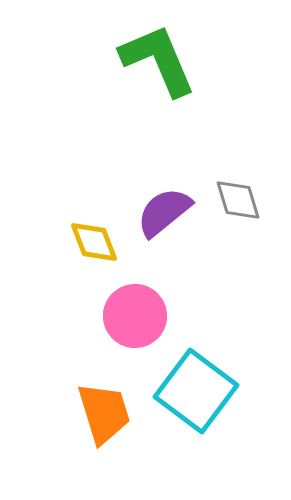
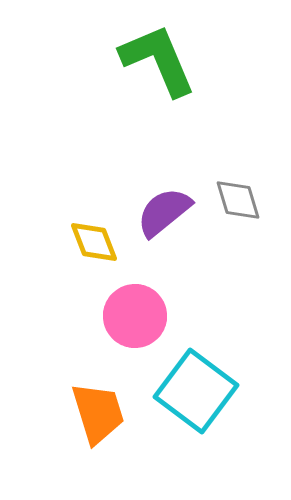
orange trapezoid: moved 6 px left
